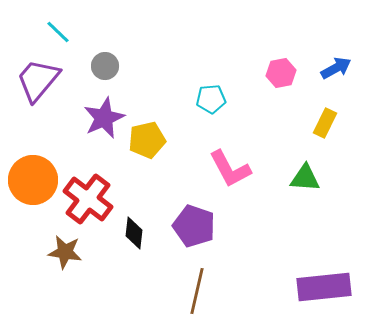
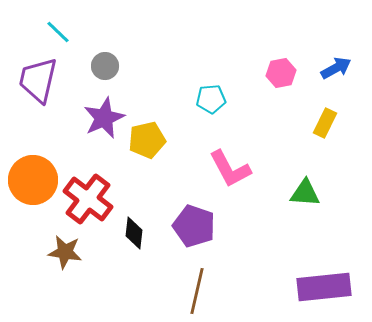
purple trapezoid: rotated 27 degrees counterclockwise
green triangle: moved 15 px down
